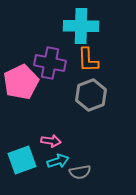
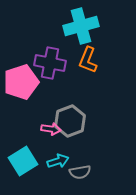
cyan cross: rotated 16 degrees counterclockwise
orange L-shape: rotated 24 degrees clockwise
pink pentagon: rotated 8 degrees clockwise
gray hexagon: moved 21 px left, 26 px down
pink arrow: moved 12 px up
cyan square: moved 1 px right, 1 px down; rotated 12 degrees counterclockwise
